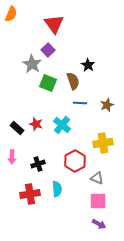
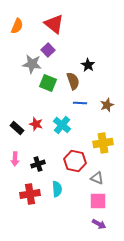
orange semicircle: moved 6 px right, 12 px down
red triangle: rotated 15 degrees counterclockwise
gray star: rotated 24 degrees counterclockwise
pink arrow: moved 3 px right, 2 px down
red hexagon: rotated 20 degrees counterclockwise
